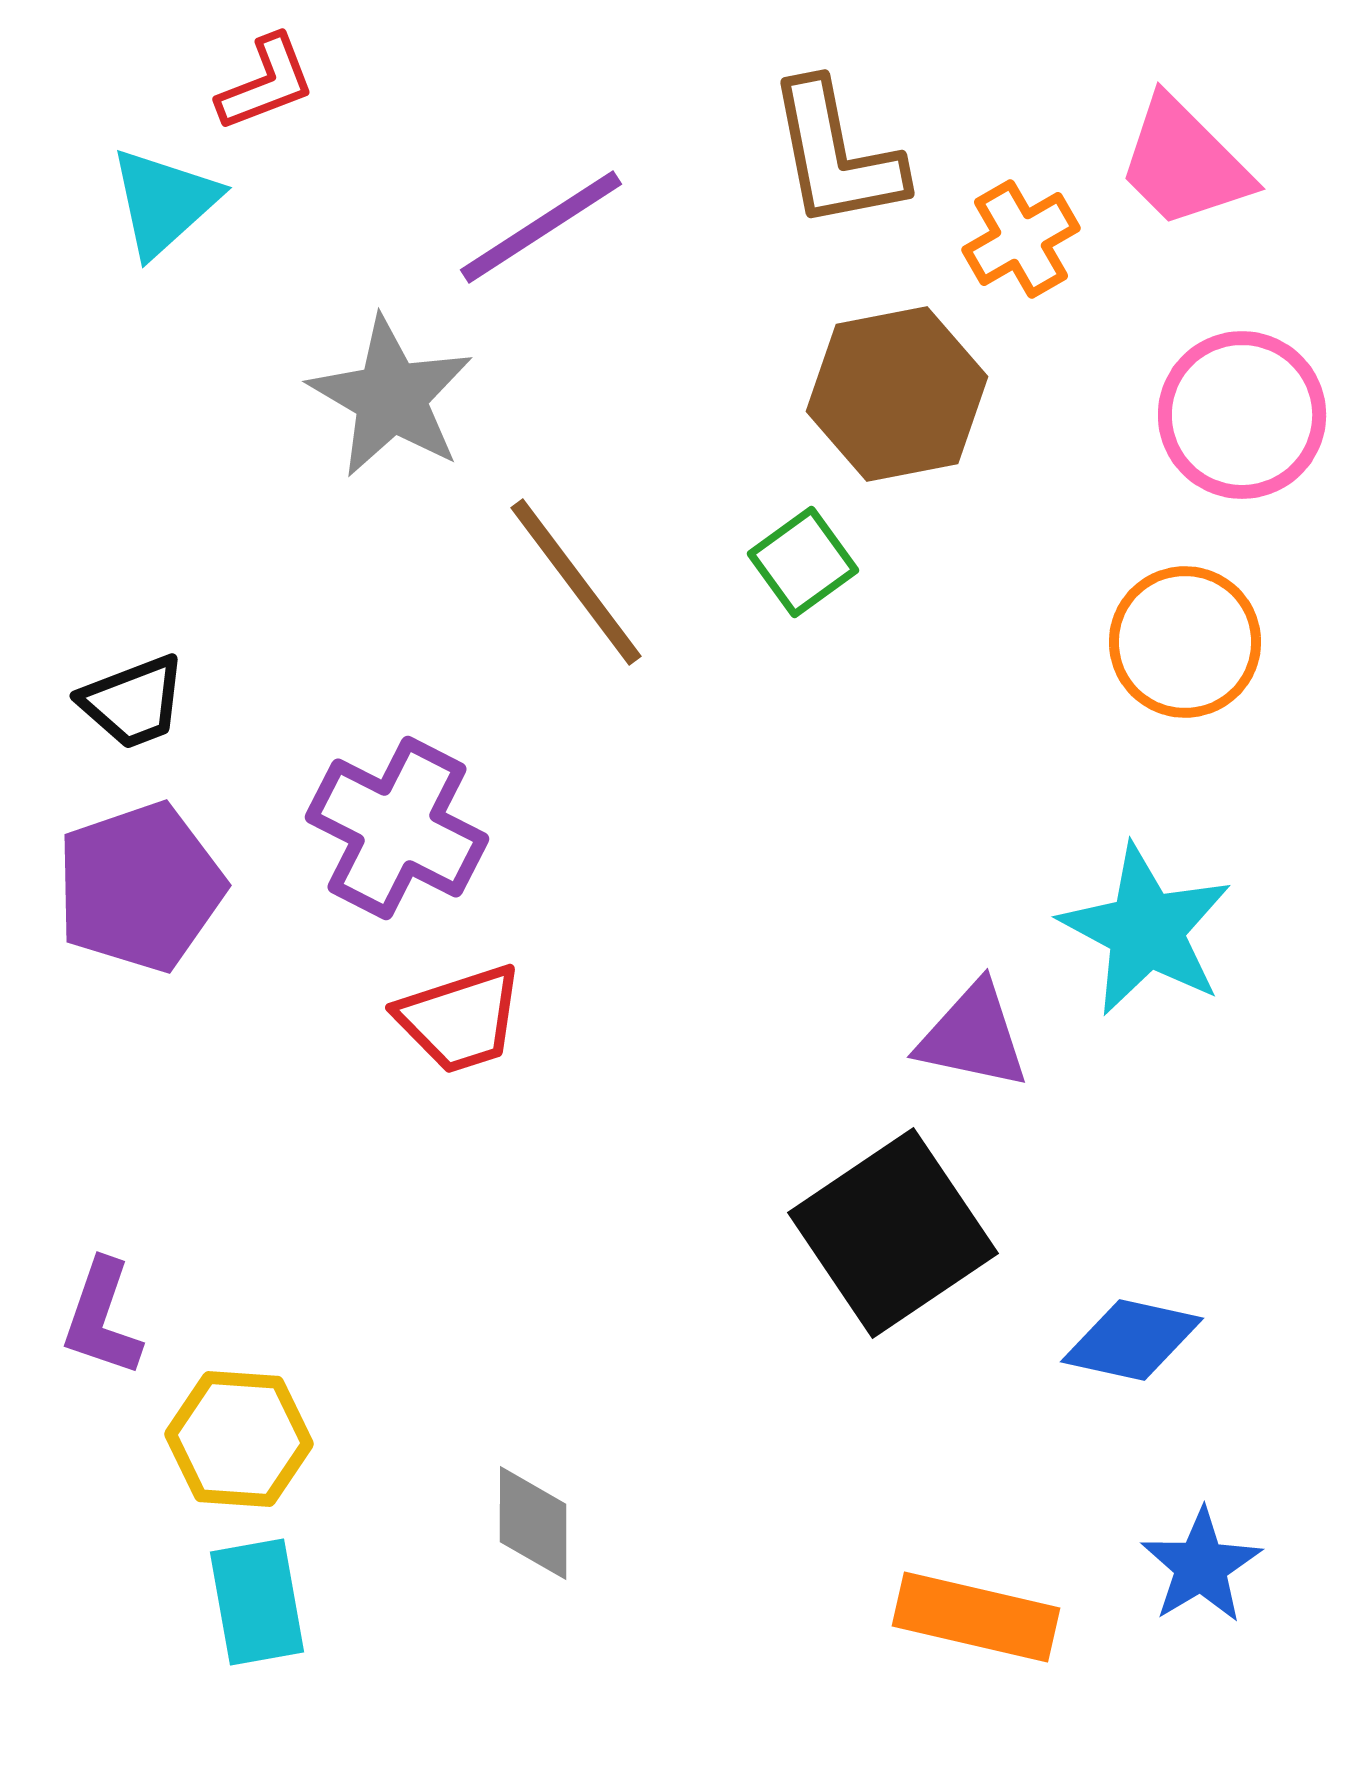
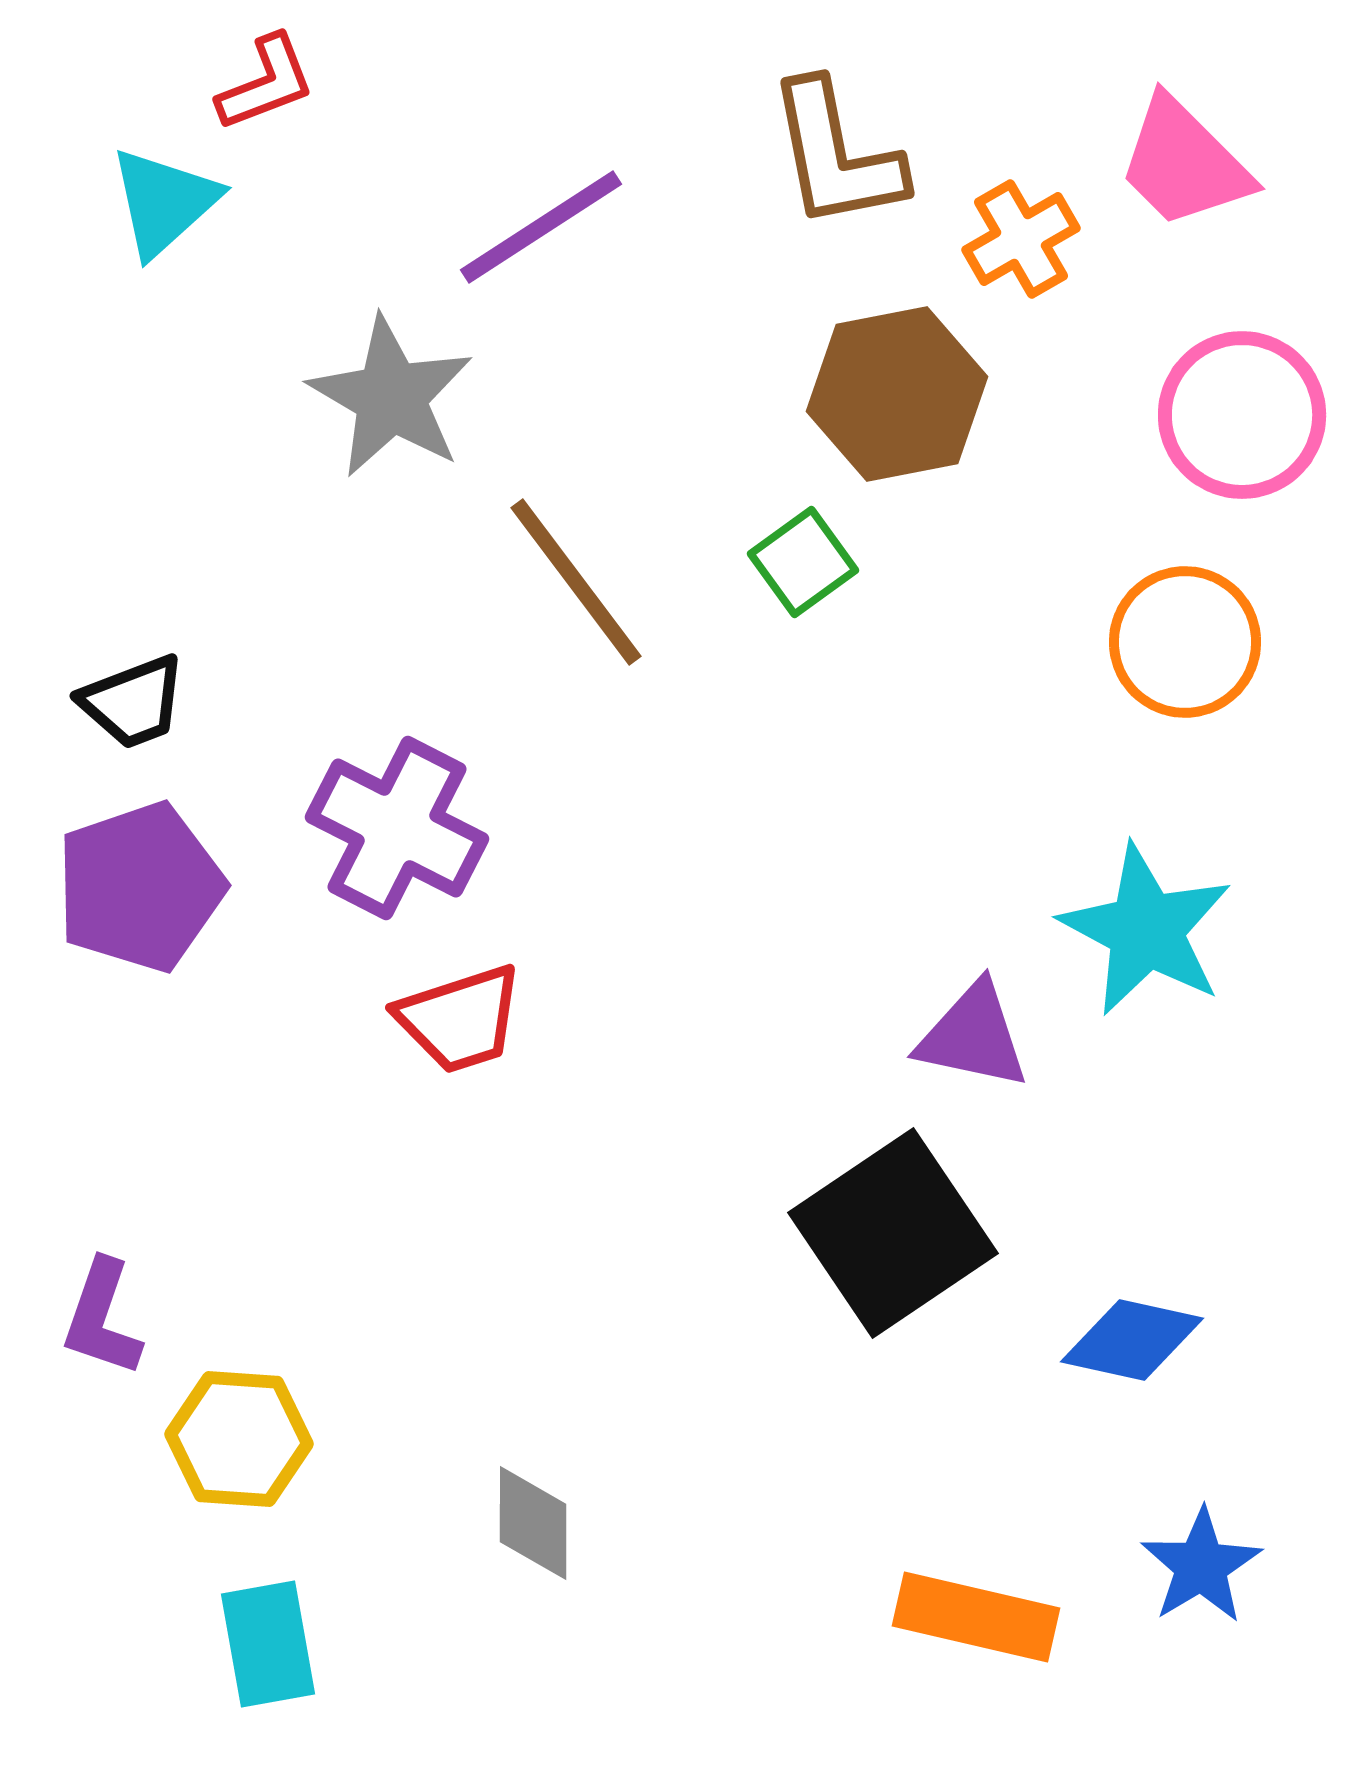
cyan rectangle: moved 11 px right, 42 px down
